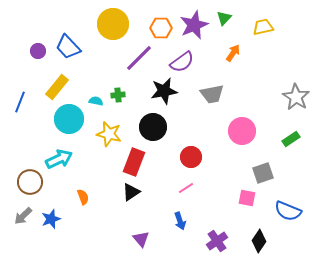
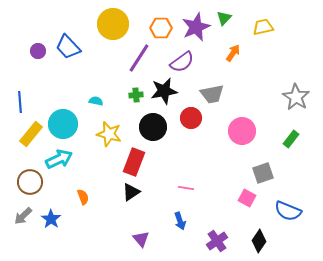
purple star: moved 2 px right, 2 px down
purple line: rotated 12 degrees counterclockwise
yellow rectangle: moved 26 px left, 47 px down
green cross: moved 18 px right
blue line: rotated 25 degrees counterclockwise
cyan circle: moved 6 px left, 5 px down
green rectangle: rotated 18 degrees counterclockwise
red circle: moved 39 px up
pink line: rotated 42 degrees clockwise
pink square: rotated 18 degrees clockwise
blue star: rotated 18 degrees counterclockwise
